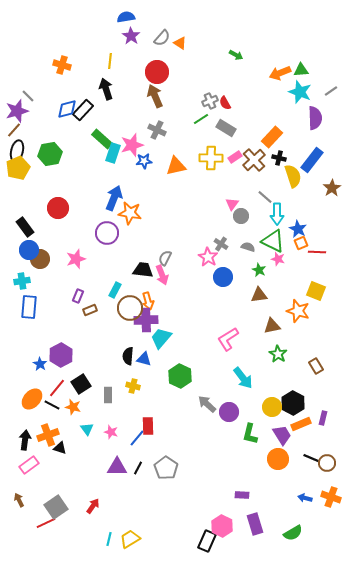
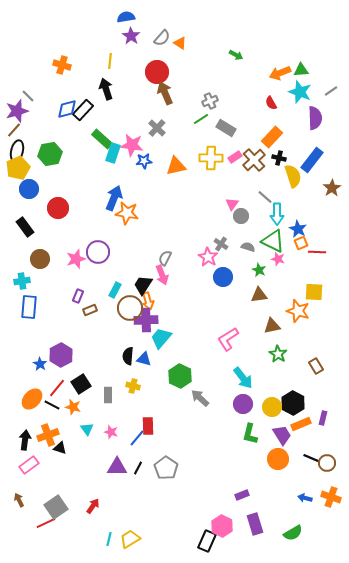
brown arrow at (155, 96): moved 10 px right, 3 px up
red semicircle at (225, 103): moved 46 px right
gray cross at (157, 130): moved 2 px up; rotated 18 degrees clockwise
pink star at (132, 145): rotated 25 degrees clockwise
orange star at (130, 213): moved 3 px left
purple circle at (107, 233): moved 9 px left, 19 px down
blue circle at (29, 250): moved 61 px up
black trapezoid at (143, 270): moved 15 px down; rotated 65 degrees counterclockwise
yellow square at (316, 291): moved 2 px left, 1 px down; rotated 18 degrees counterclockwise
gray arrow at (207, 404): moved 7 px left, 6 px up
purple circle at (229, 412): moved 14 px right, 8 px up
purple rectangle at (242, 495): rotated 24 degrees counterclockwise
